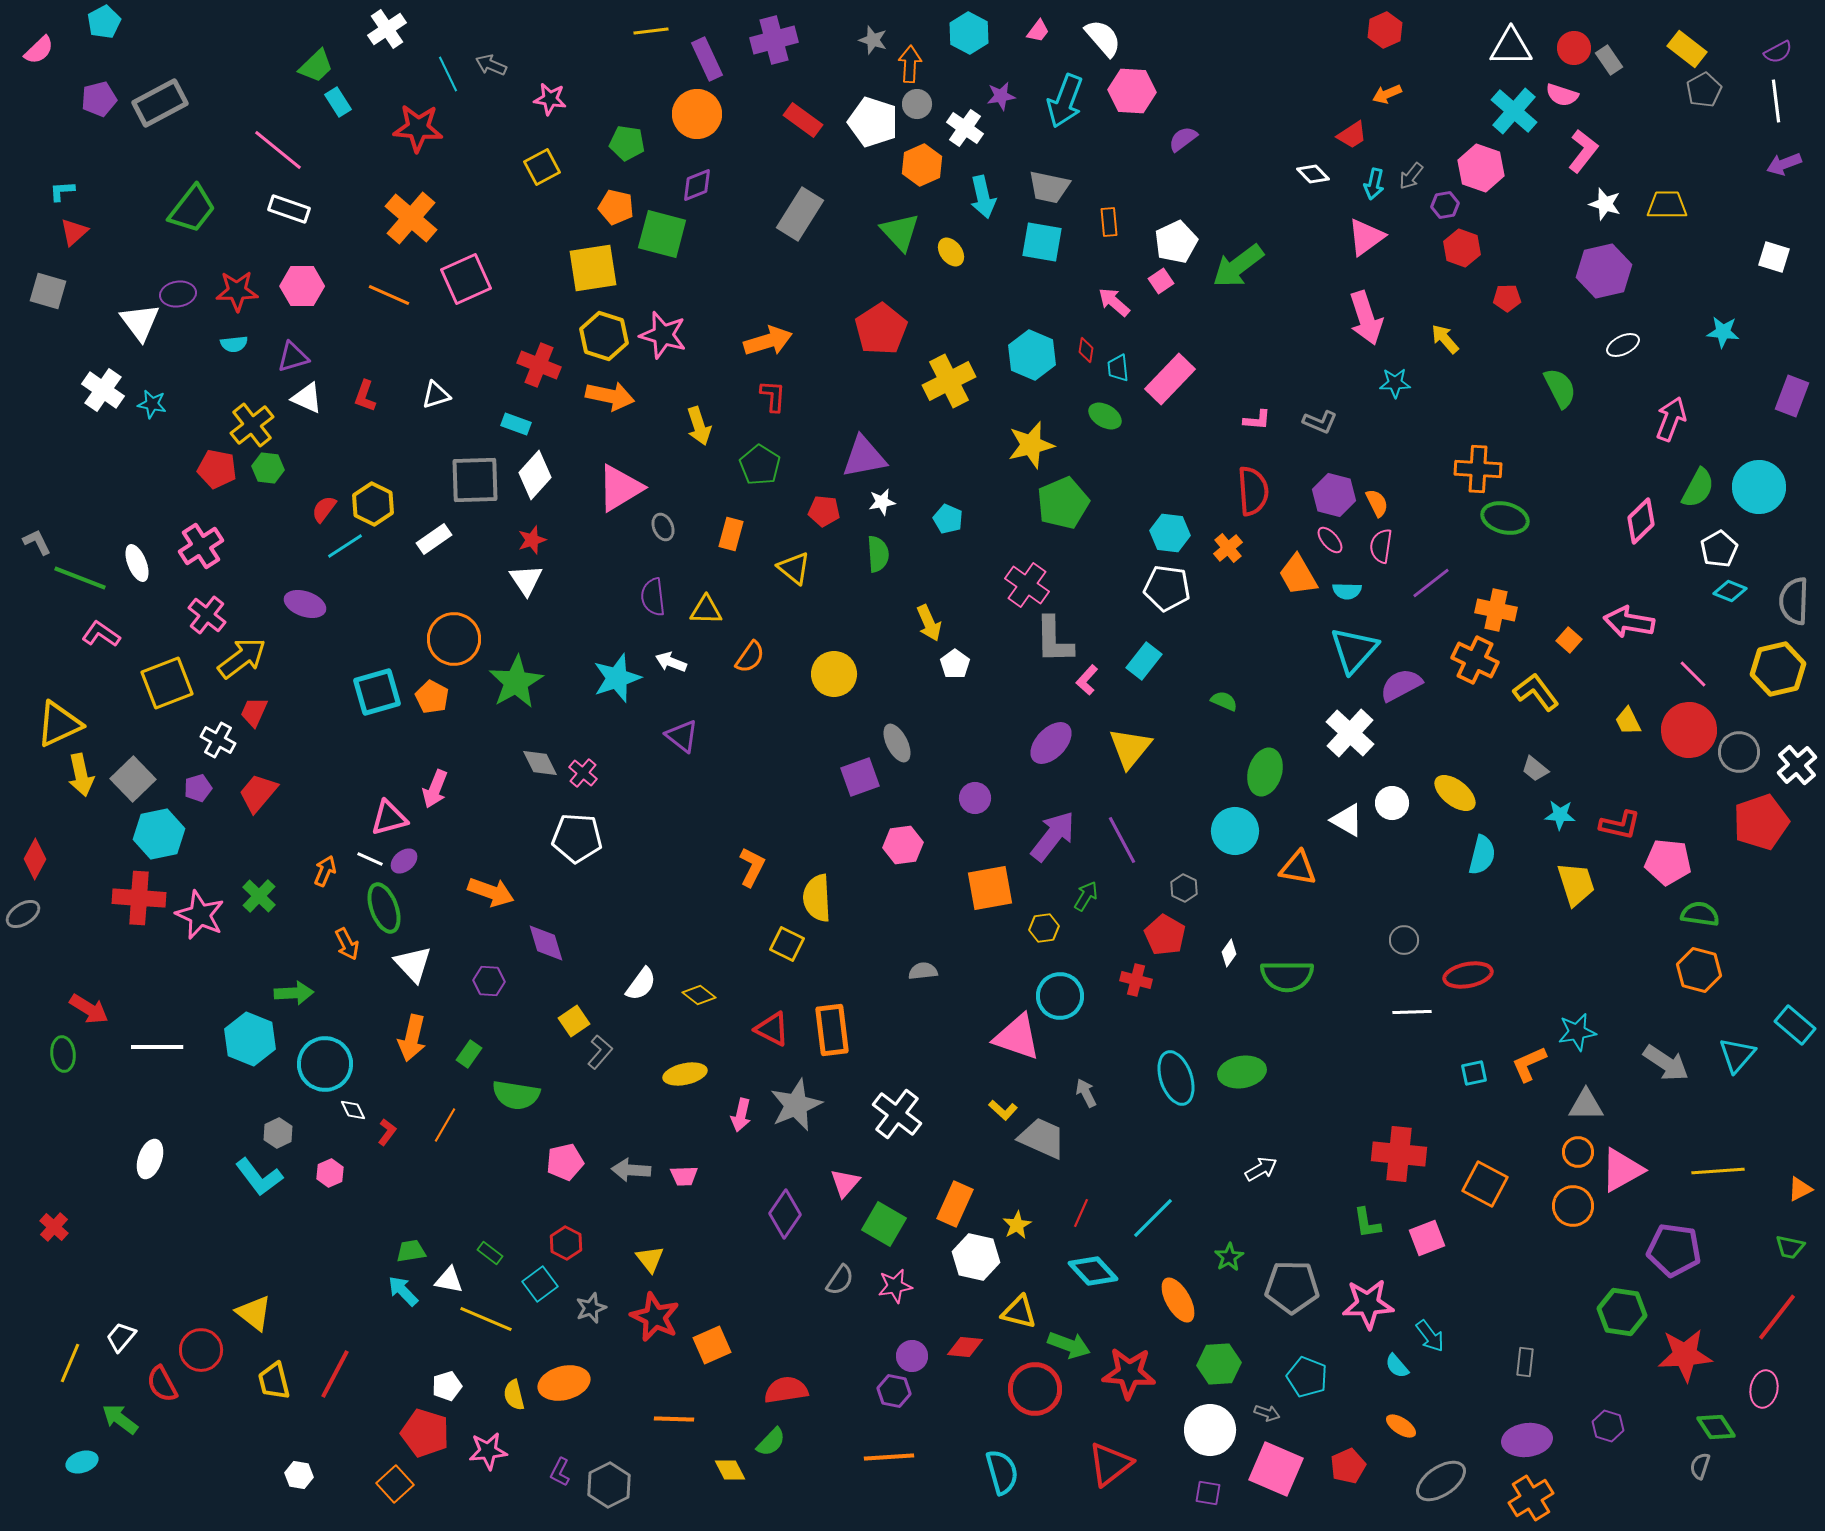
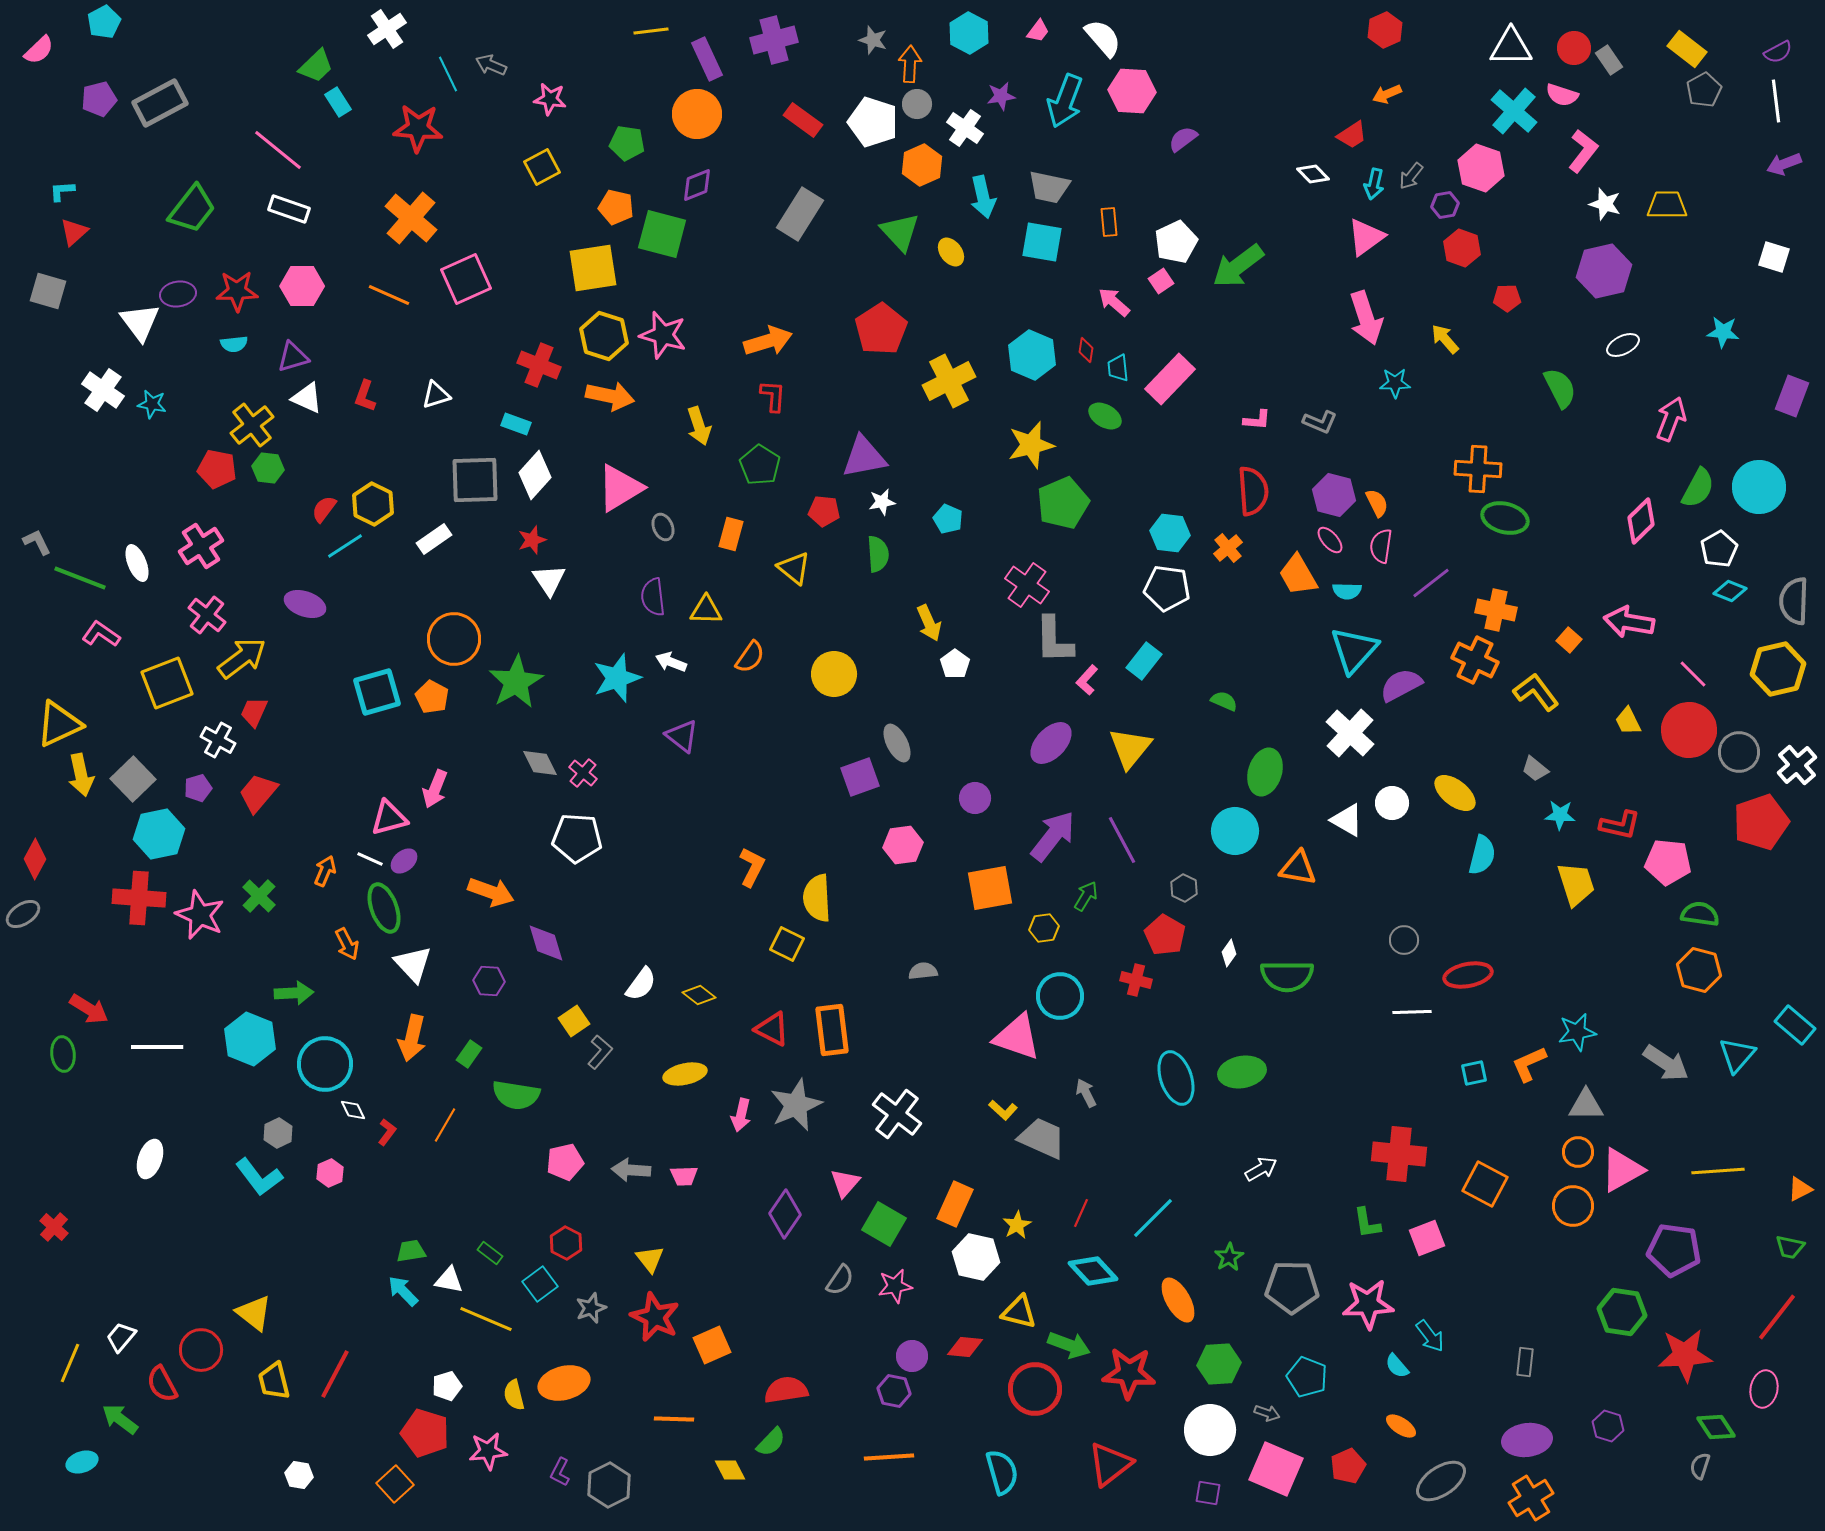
white triangle at (526, 580): moved 23 px right
